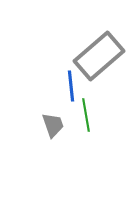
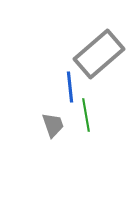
gray rectangle: moved 2 px up
blue line: moved 1 px left, 1 px down
